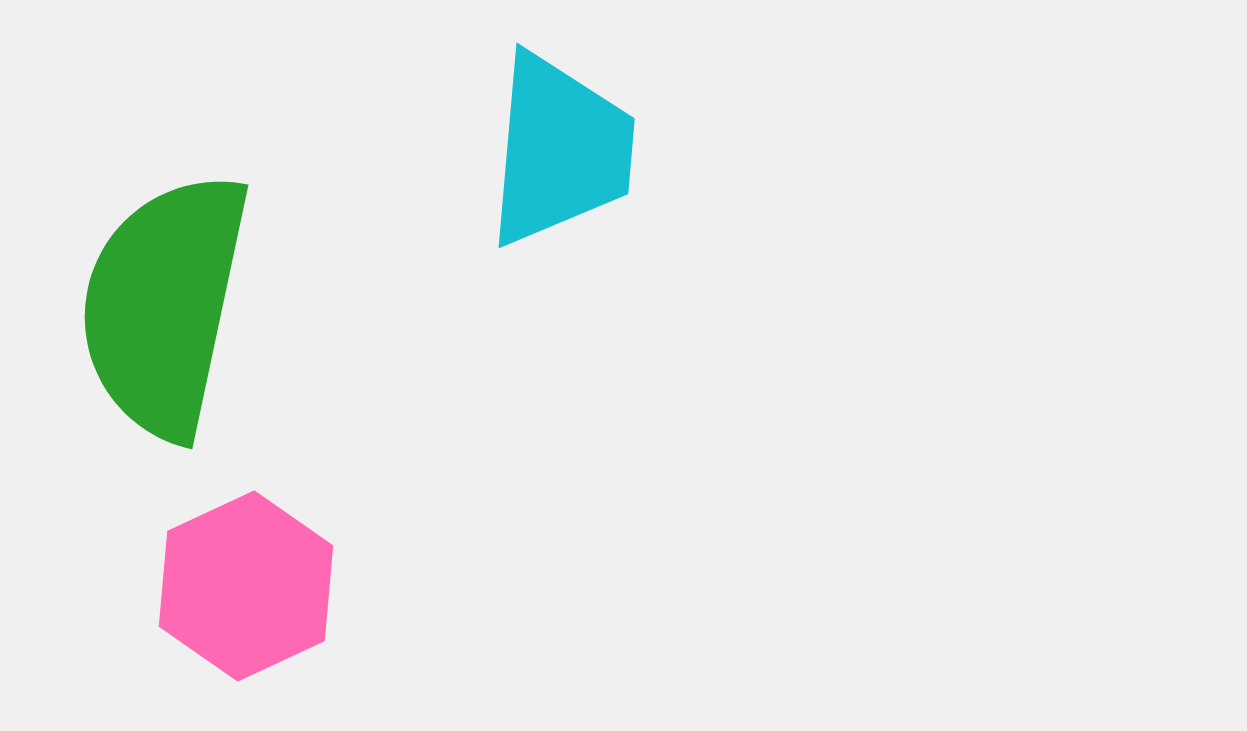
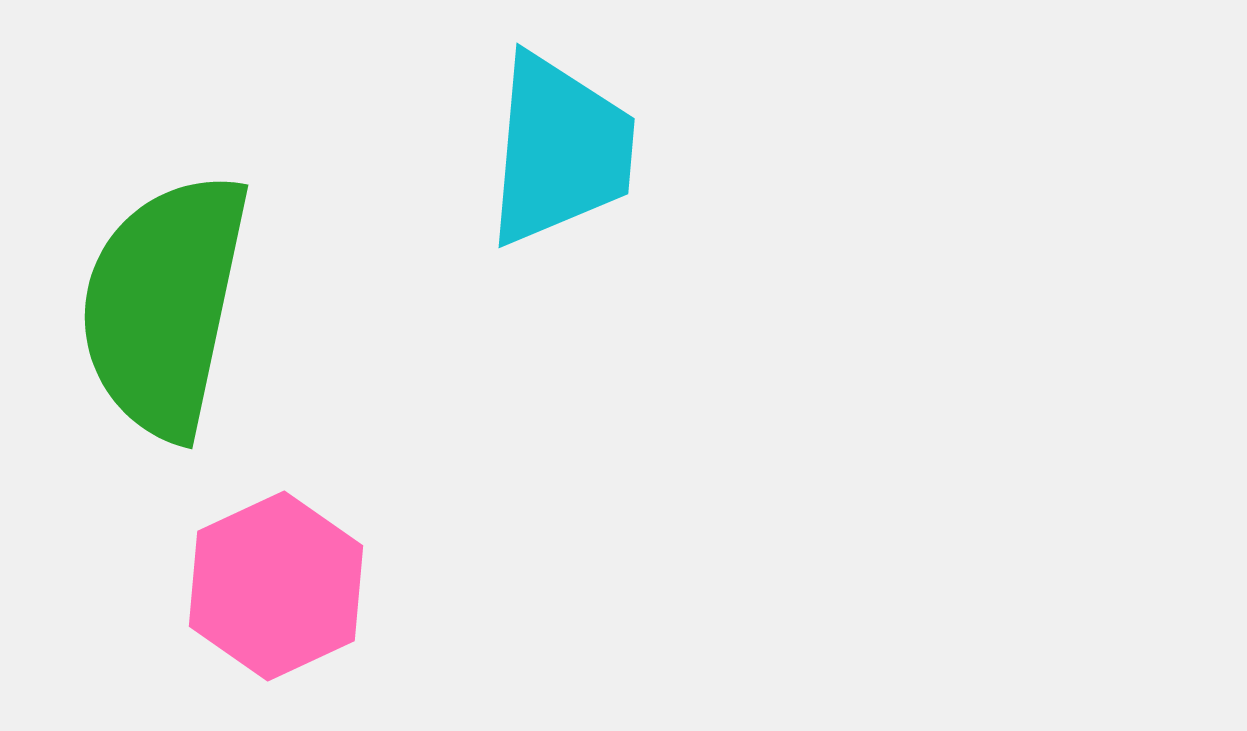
pink hexagon: moved 30 px right
